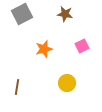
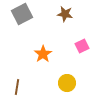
orange star: moved 1 px left, 5 px down; rotated 18 degrees counterclockwise
